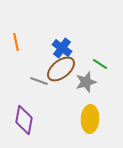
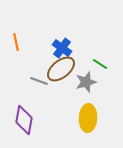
yellow ellipse: moved 2 px left, 1 px up
